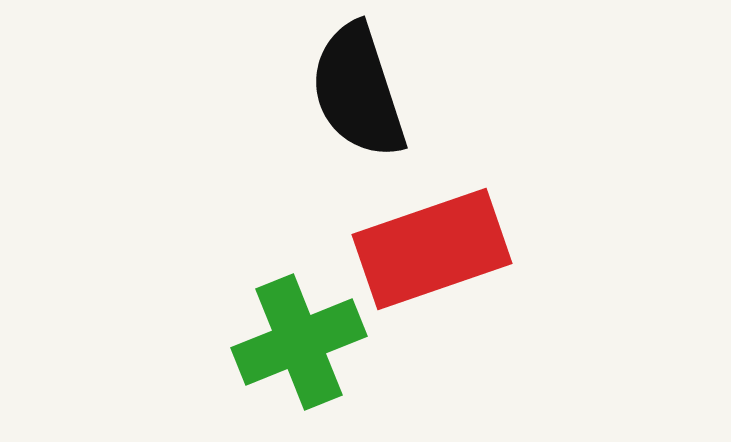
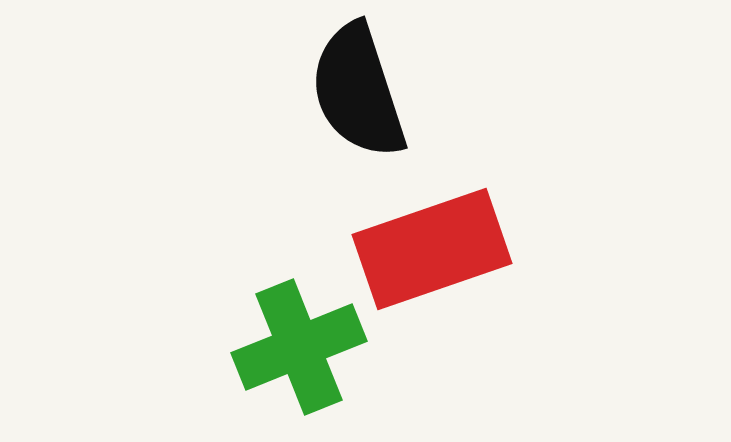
green cross: moved 5 px down
